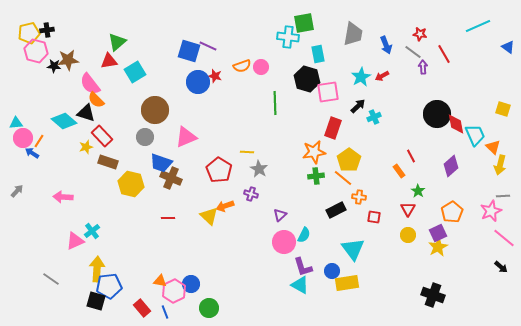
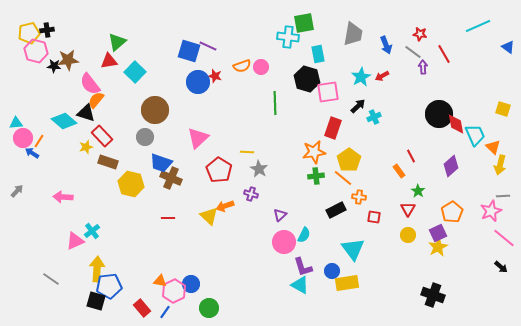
cyan square at (135, 72): rotated 15 degrees counterclockwise
orange semicircle at (96, 100): rotated 84 degrees clockwise
black circle at (437, 114): moved 2 px right
pink triangle at (186, 137): moved 12 px right, 1 px down; rotated 20 degrees counterclockwise
blue line at (165, 312): rotated 56 degrees clockwise
